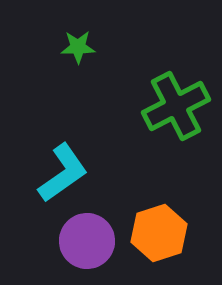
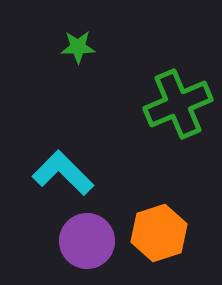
green cross: moved 2 px right, 2 px up; rotated 4 degrees clockwise
cyan L-shape: rotated 100 degrees counterclockwise
